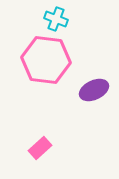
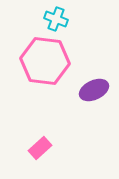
pink hexagon: moved 1 px left, 1 px down
